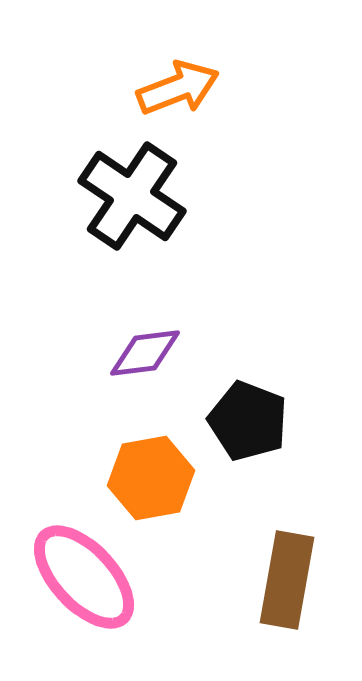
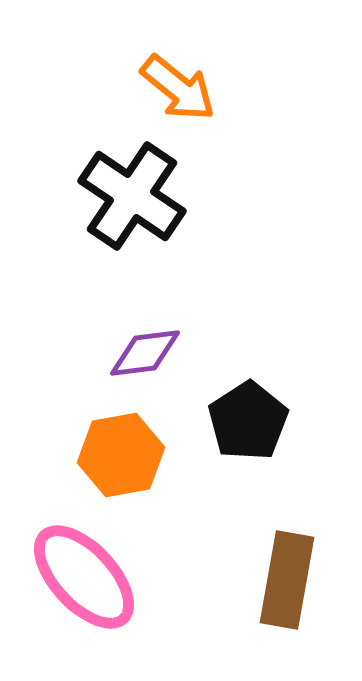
orange arrow: rotated 60 degrees clockwise
black pentagon: rotated 18 degrees clockwise
orange hexagon: moved 30 px left, 23 px up
